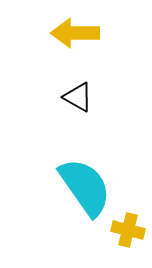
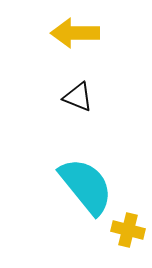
black triangle: rotated 8 degrees counterclockwise
cyan semicircle: moved 1 px right, 1 px up; rotated 4 degrees counterclockwise
